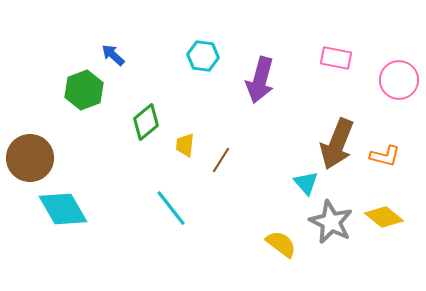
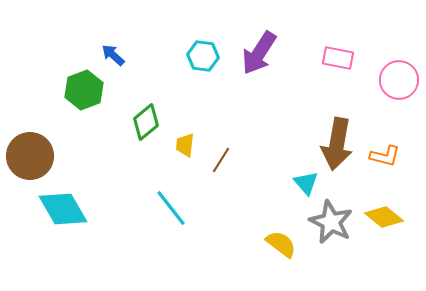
pink rectangle: moved 2 px right
purple arrow: moved 1 px left, 27 px up; rotated 18 degrees clockwise
brown arrow: rotated 12 degrees counterclockwise
brown circle: moved 2 px up
